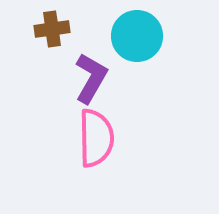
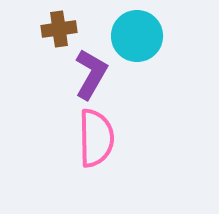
brown cross: moved 7 px right
purple L-shape: moved 4 px up
